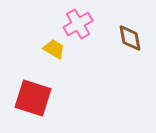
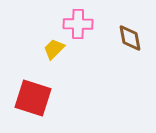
pink cross: rotated 32 degrees clockwise
yellow trapezoid: rotated 75 degrees counterclockwise
